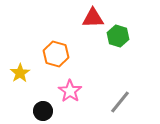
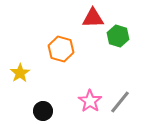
orange hexagon: moved 5 px right, 5 px up
pink star: moved 20 px right, 10 px down
